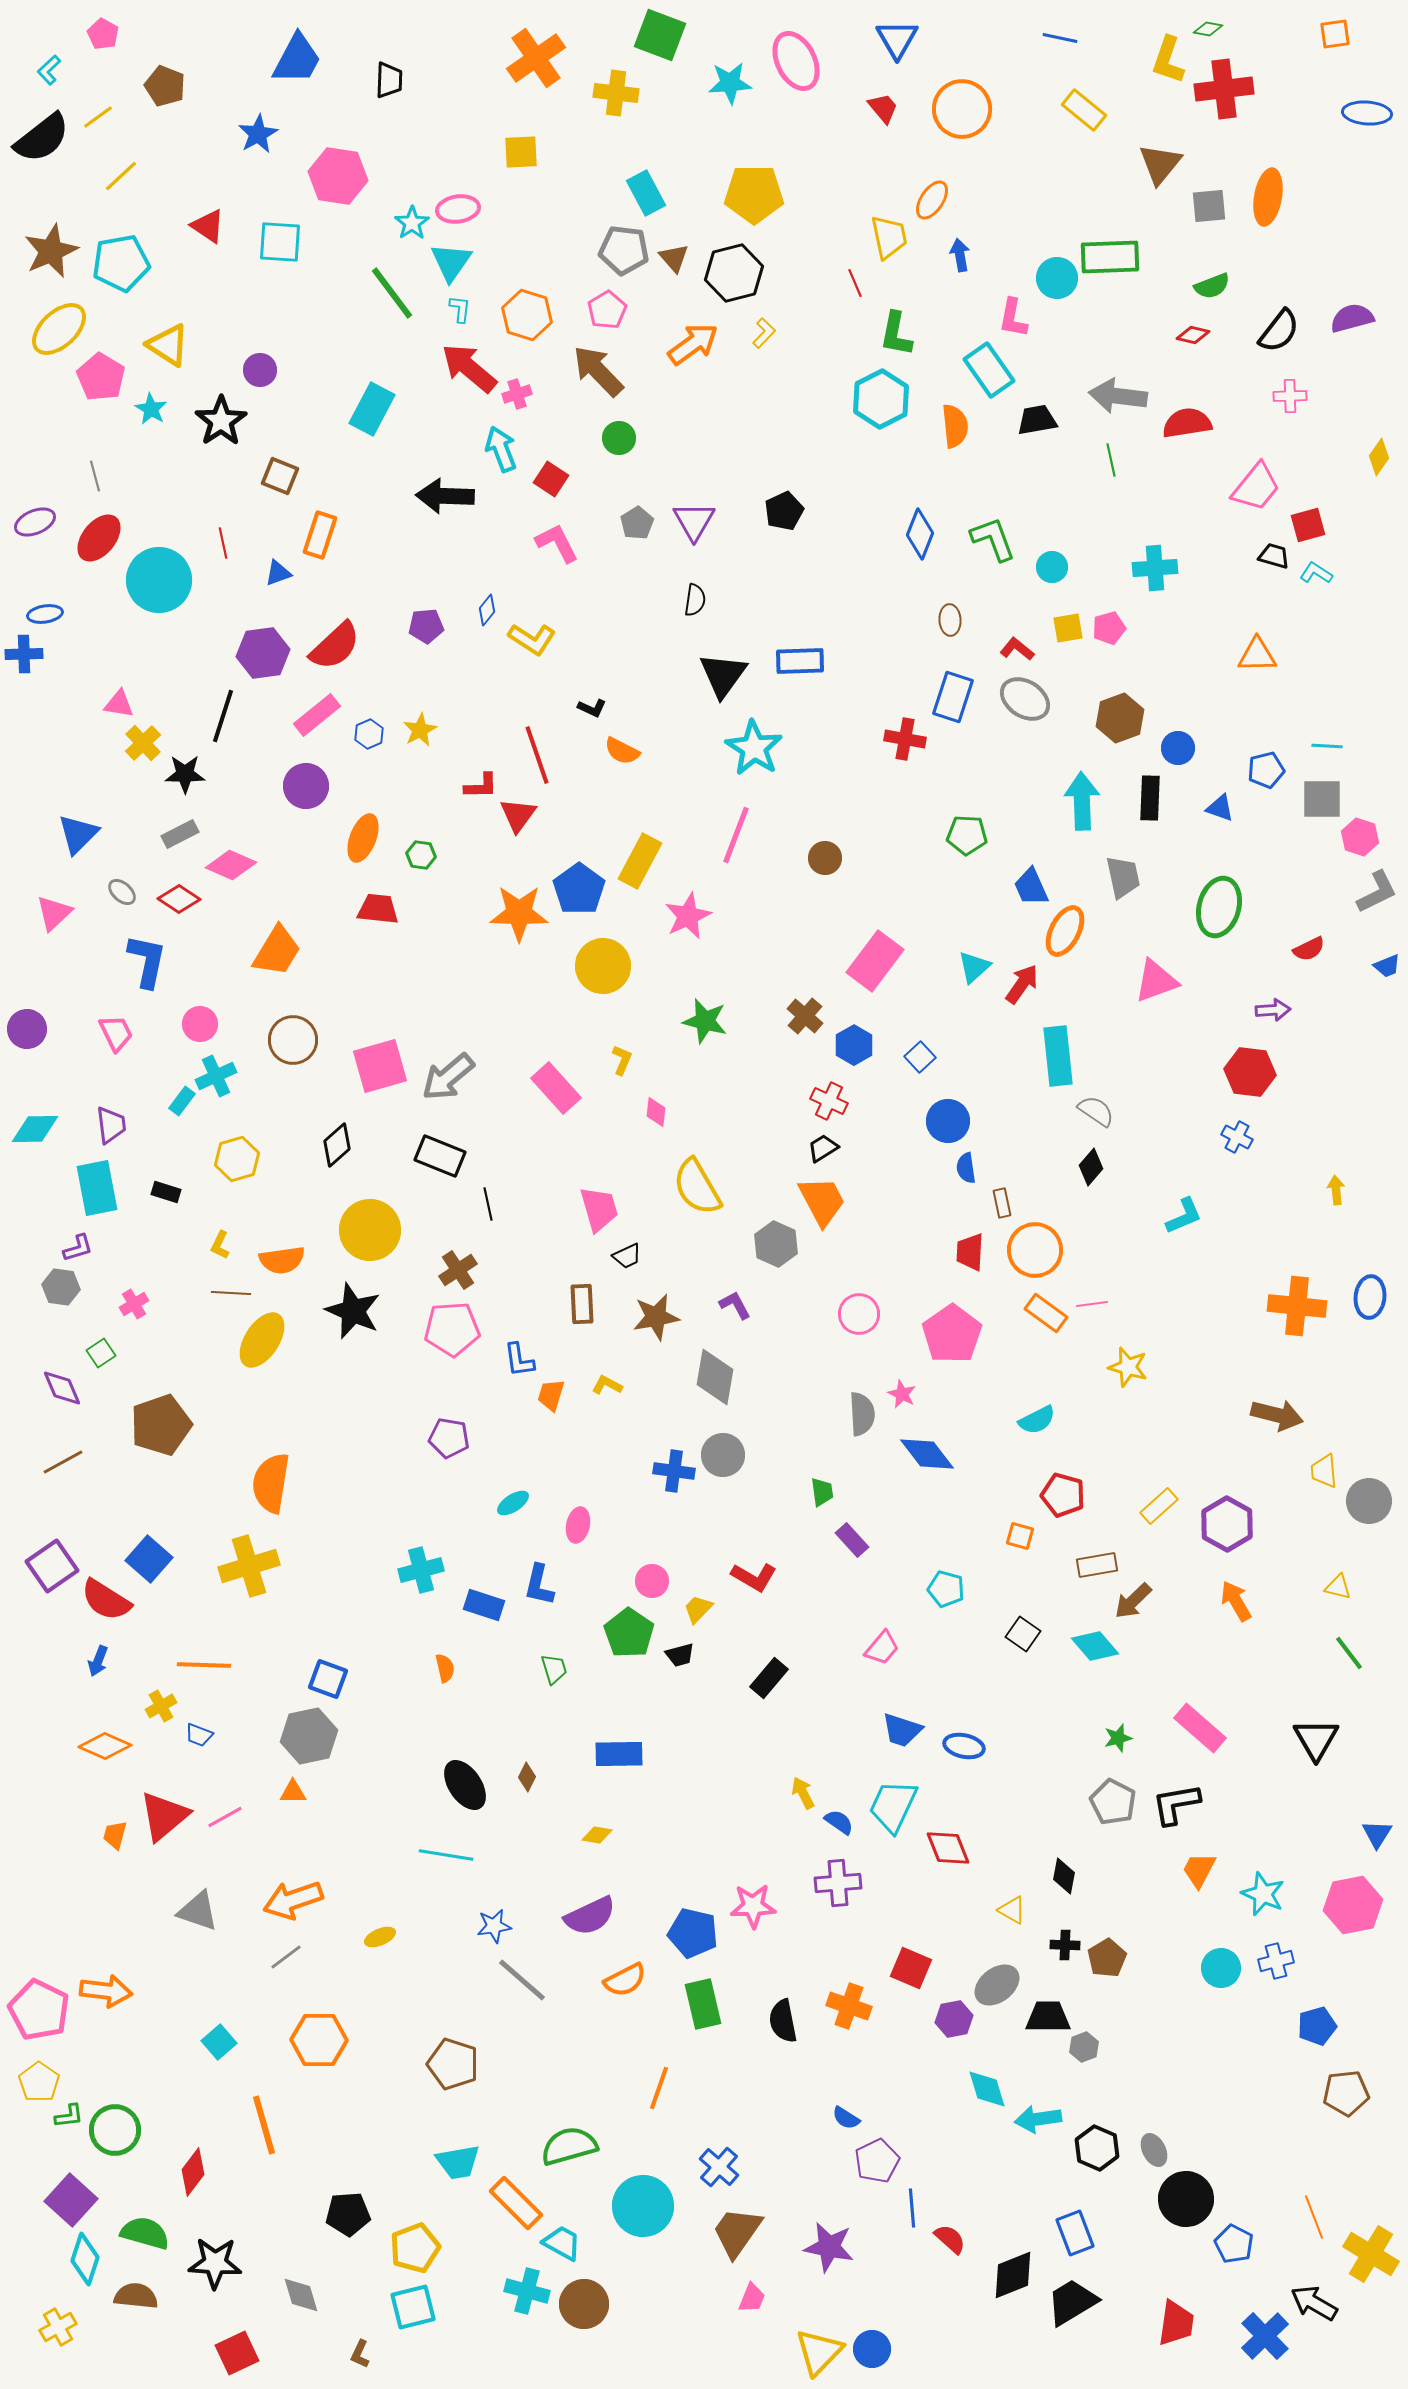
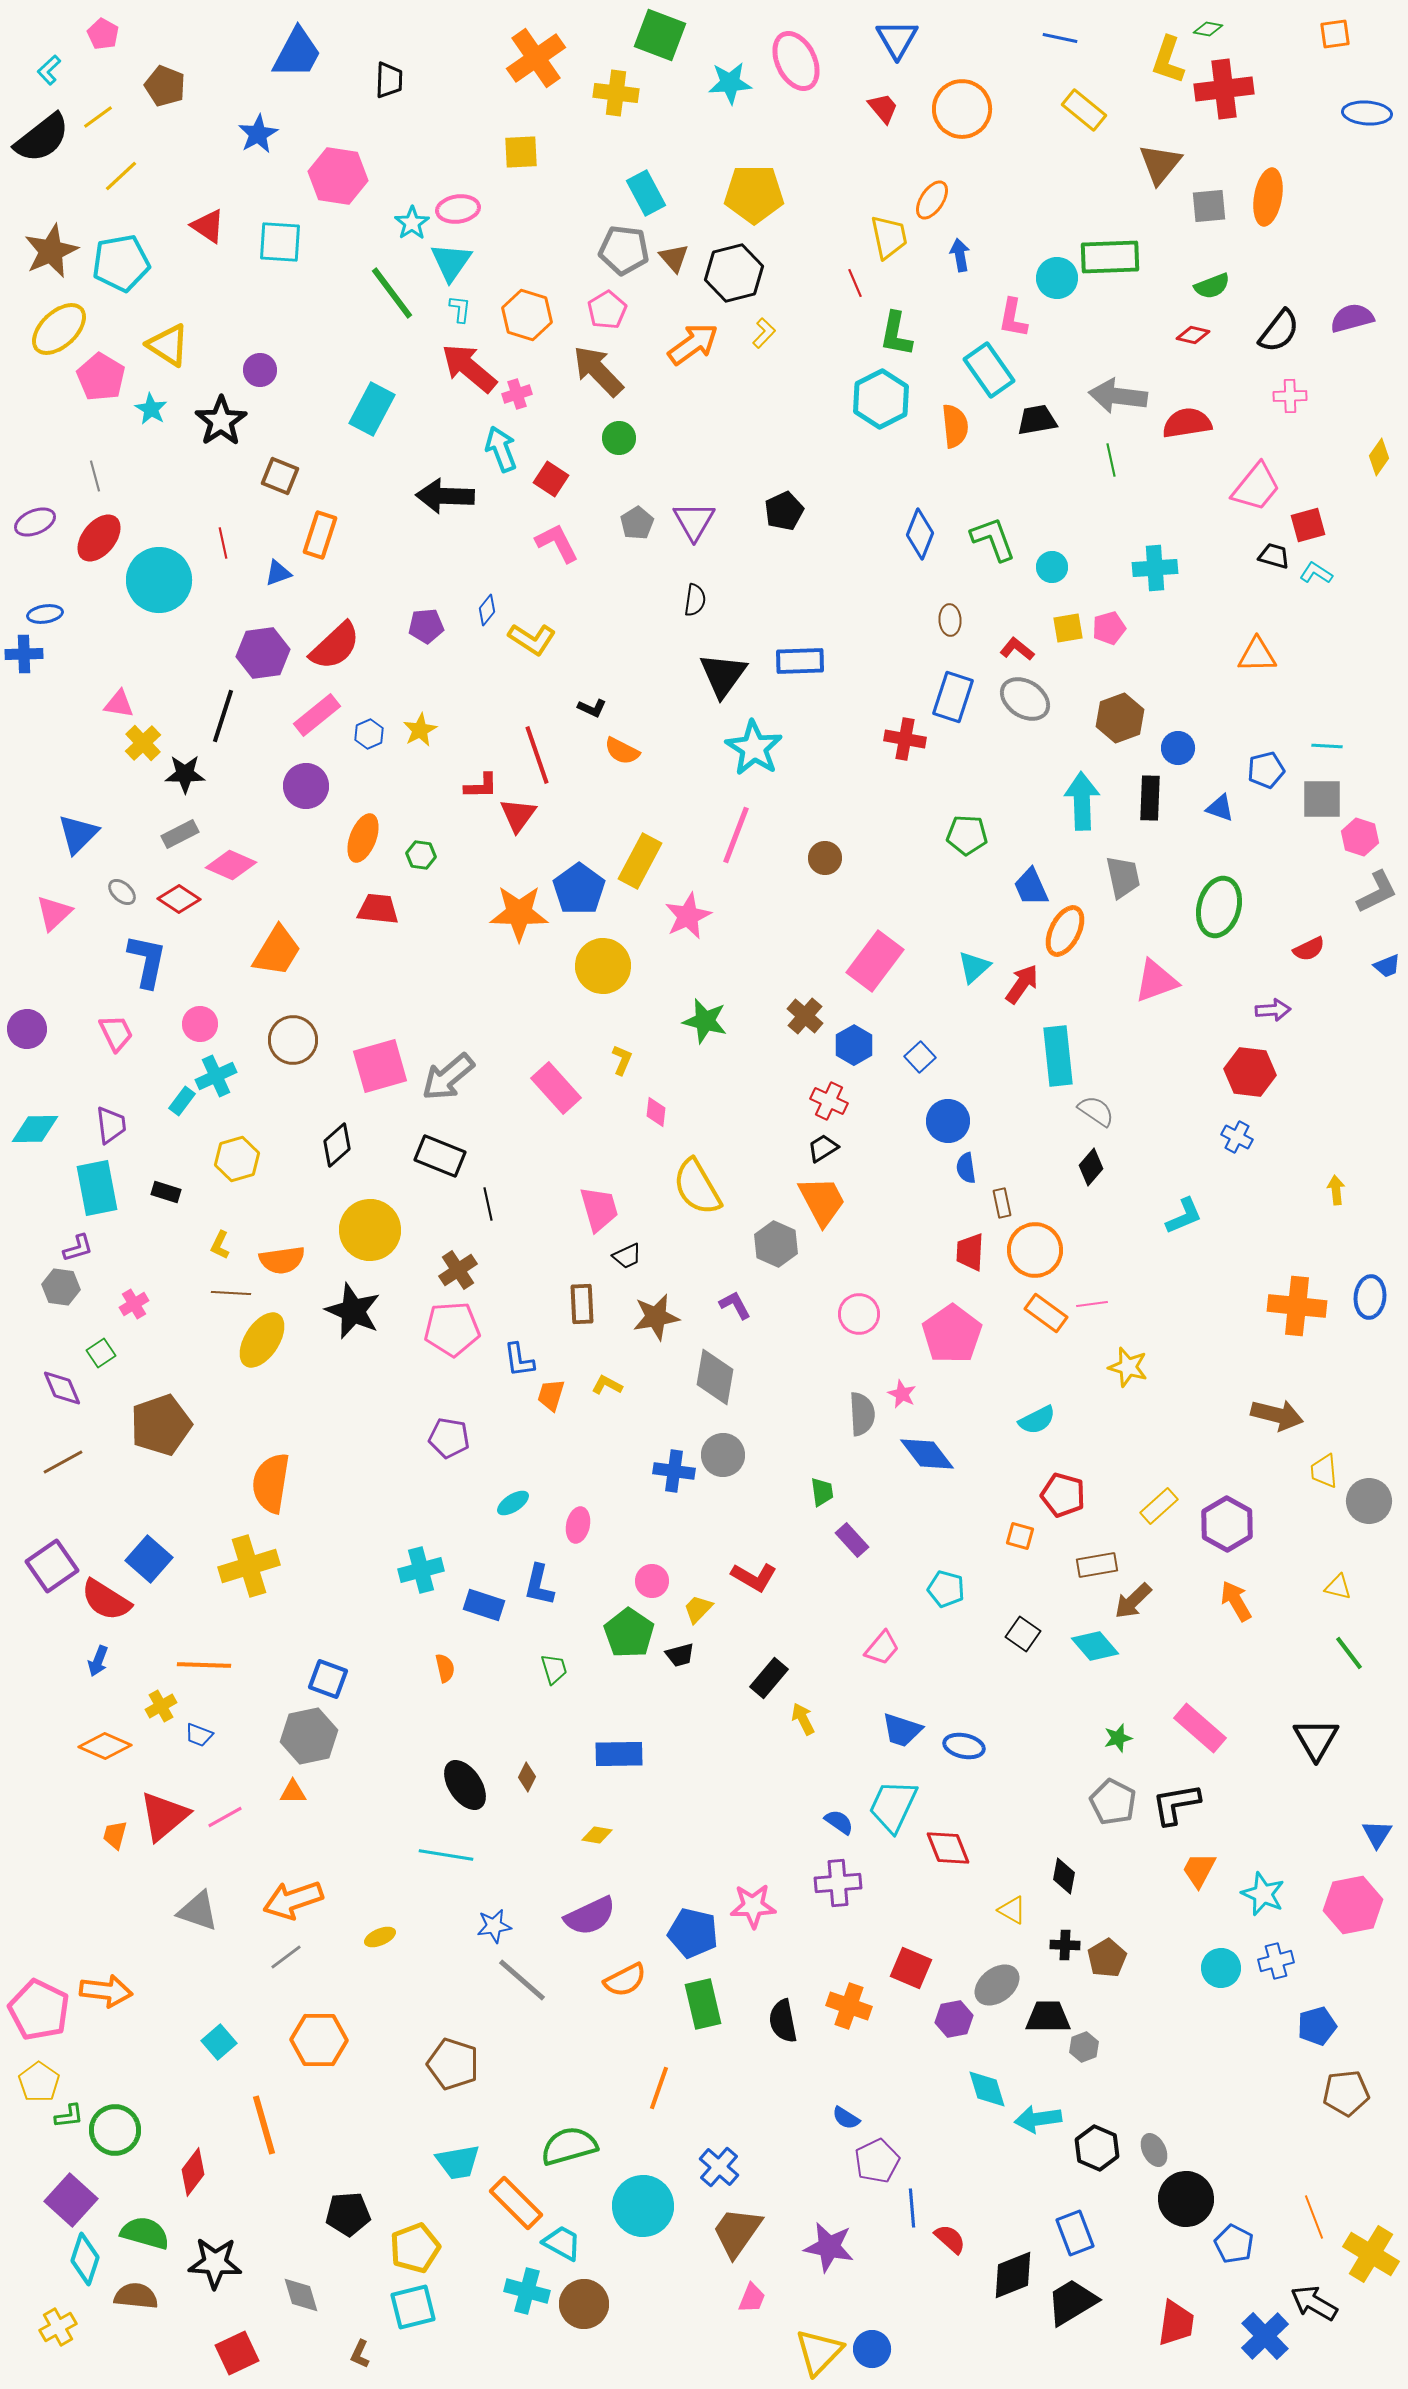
blue trapezoid at (297, 59): moved 6 px up
yellow arrow at (803, 1793): moved 74 px up
